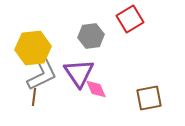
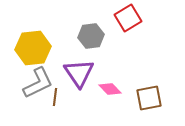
red square: moved 2 px left, 1 px up
gray L-shape: moved 4 px left, 8 px down
pink diamond: moved 14 px right; rotated 20 degrees counterclockwise
brown line: moved 21 px right
